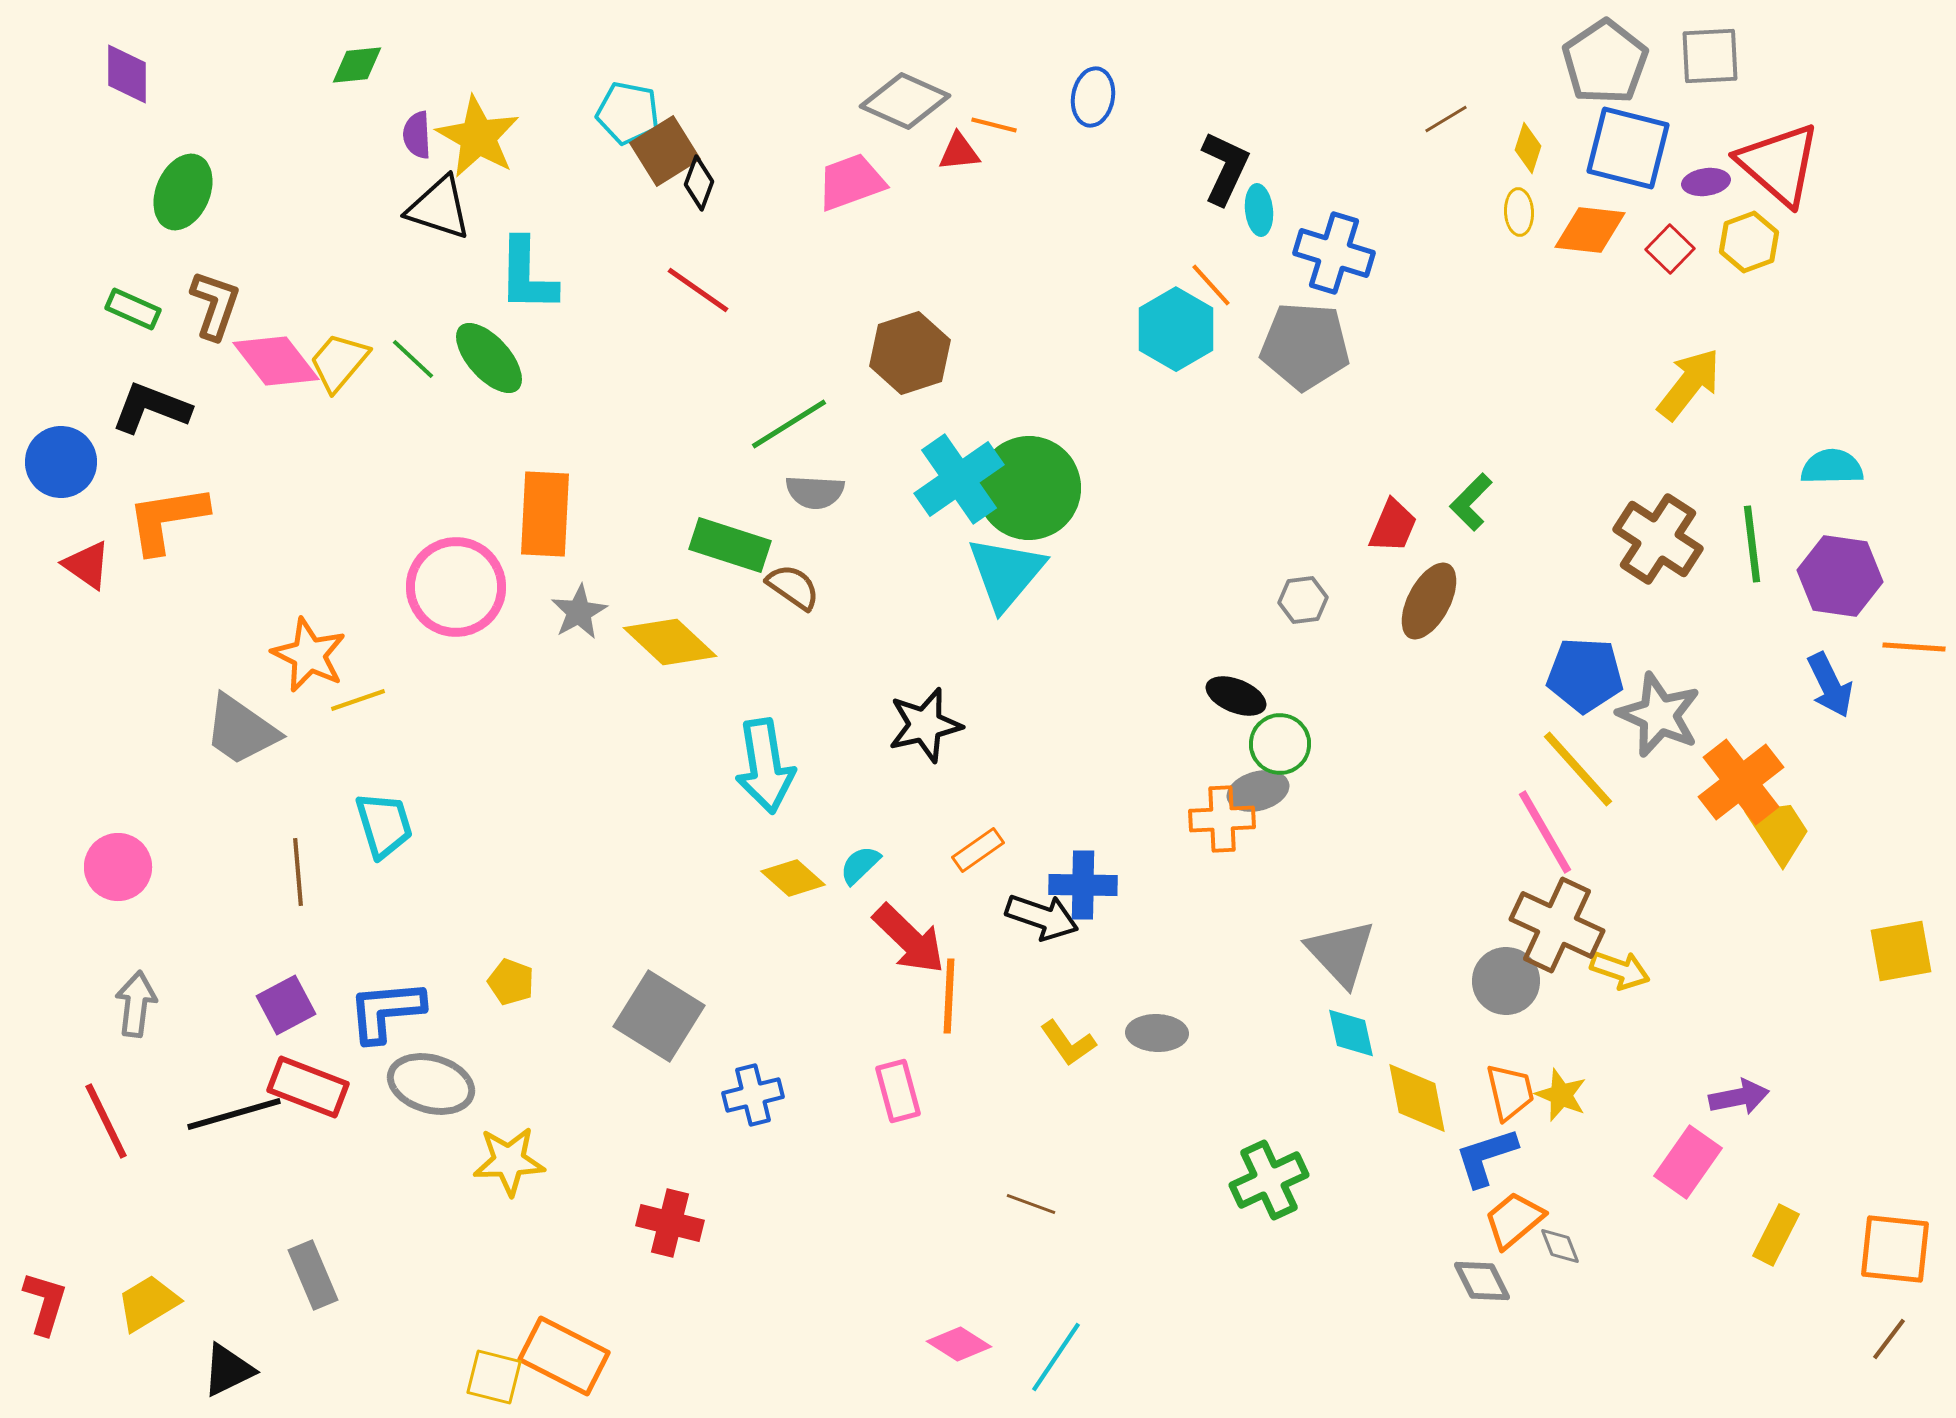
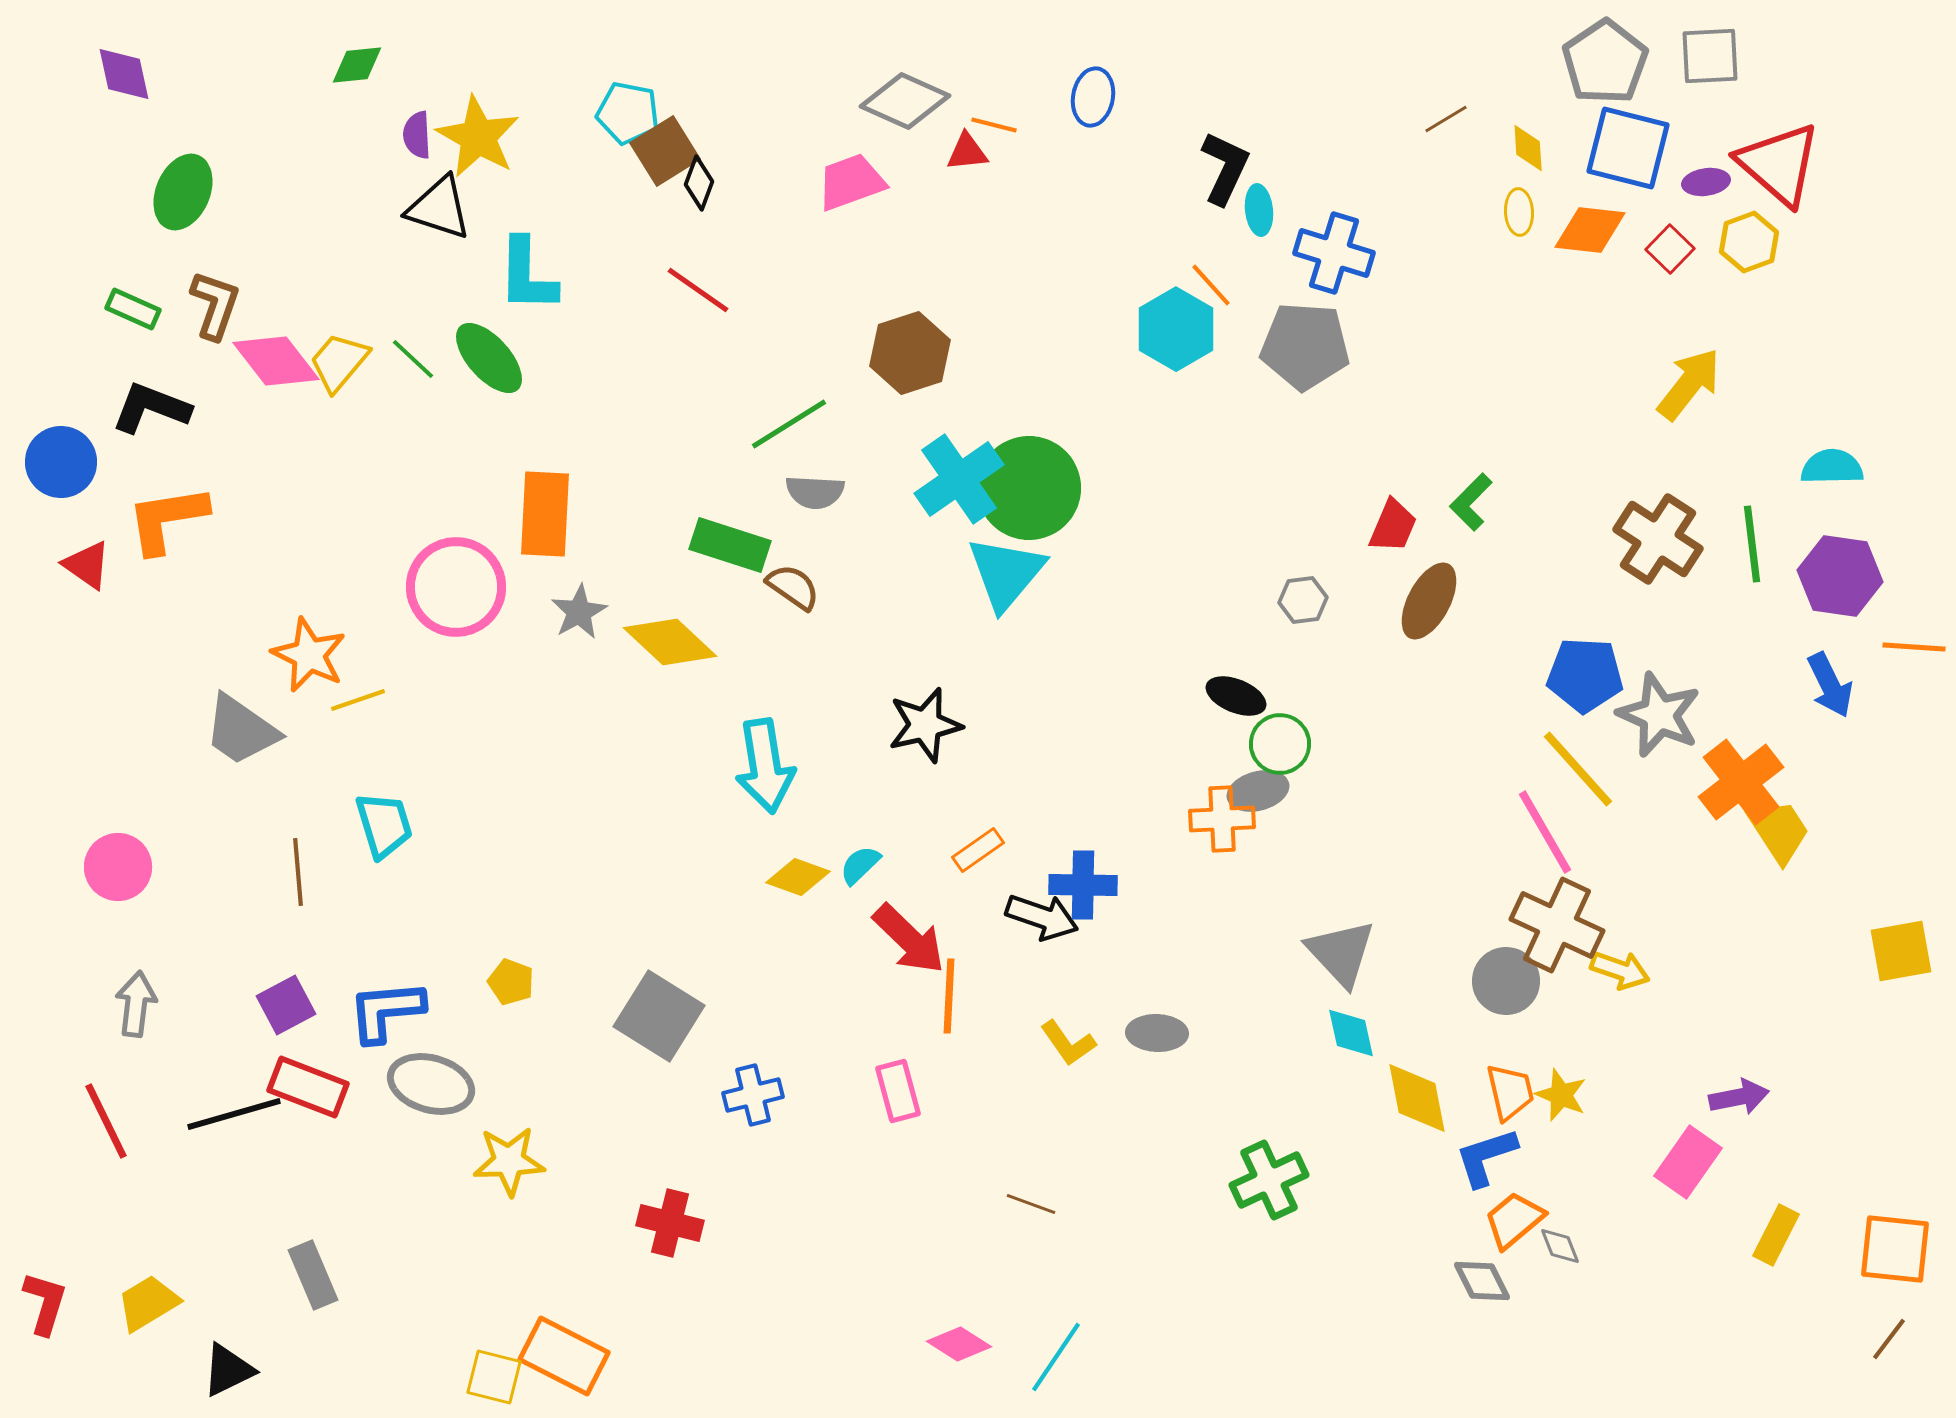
purple diamond at (127, 74): moved 3 px left; rotated 12 degrees counterclockwise
yellow diamond at (1528, 148): rotated 21 degrees counterclockwise
red triangle at (959, 152): moved 8 px right
yellow diamond at (793, 878): moved 5 px right, 1 px up; rotated 22 degrees counterclockwise
